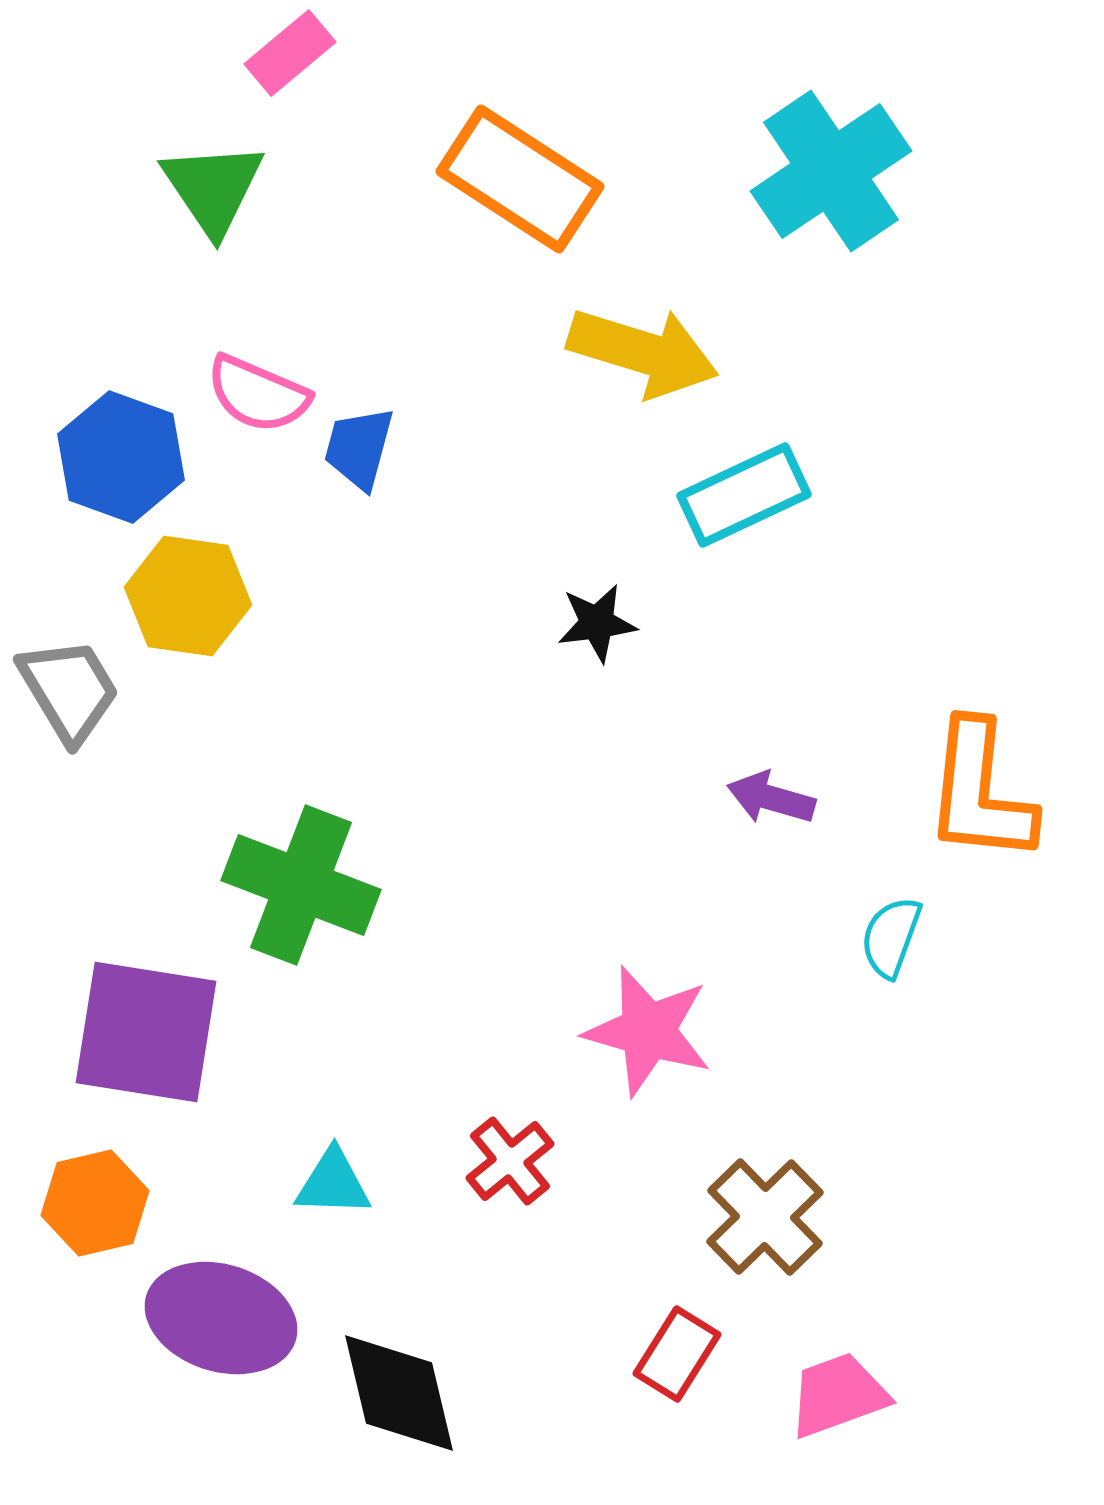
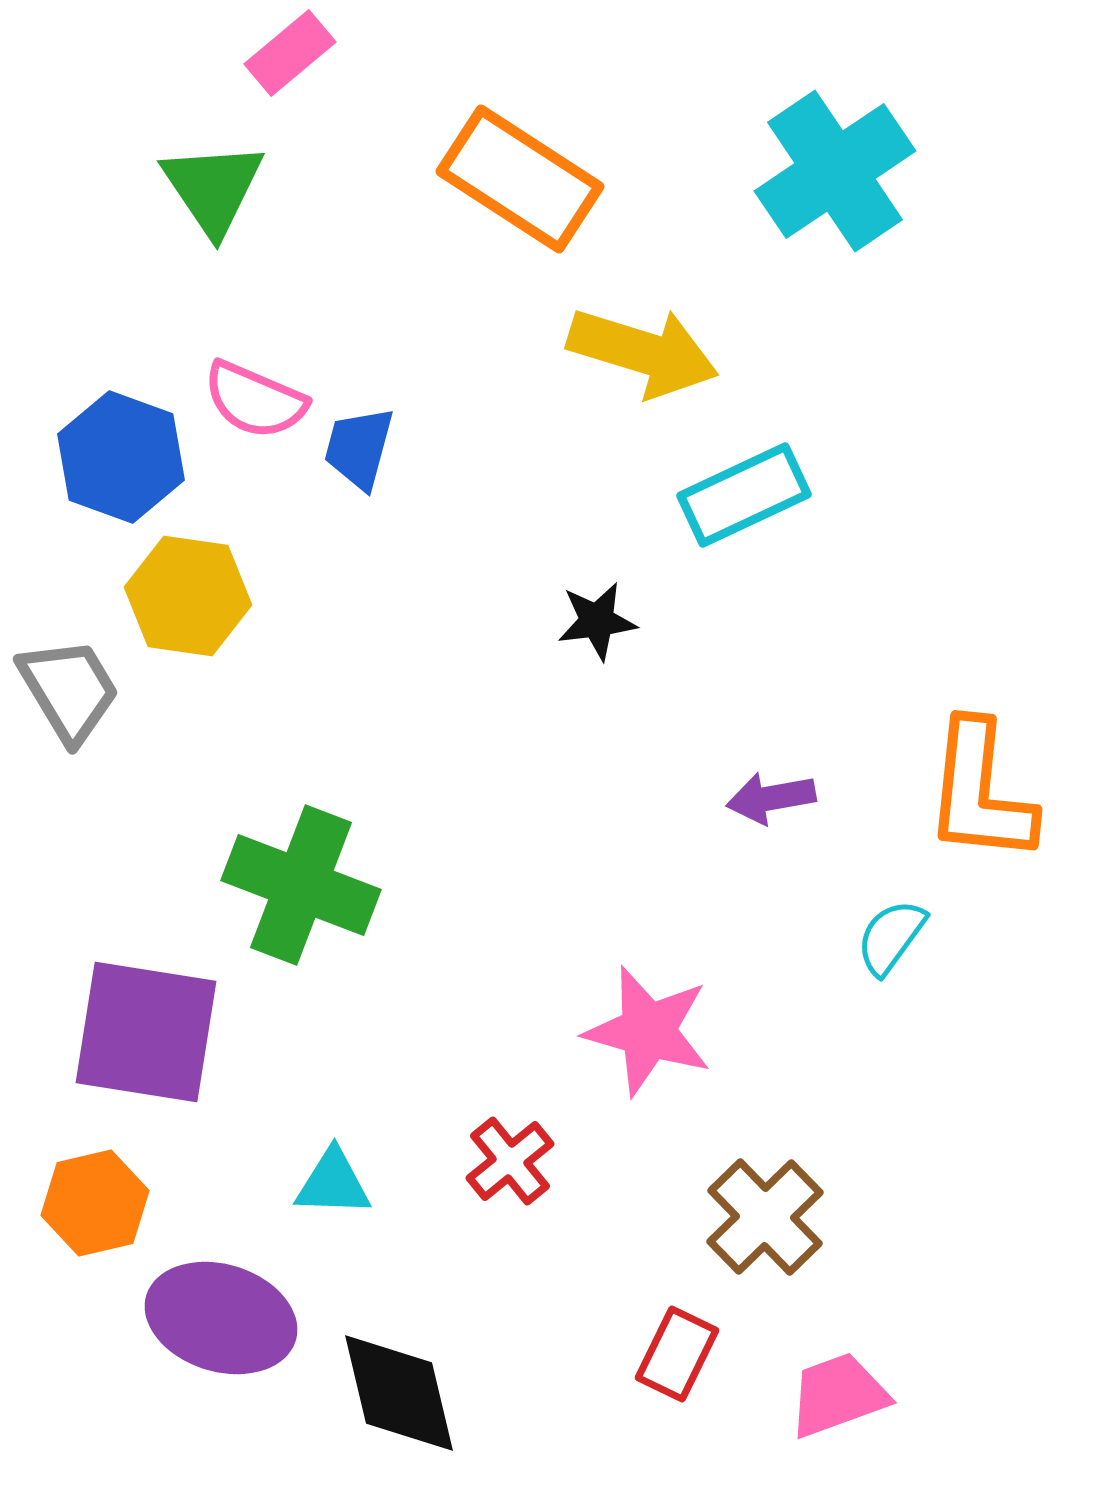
cyan cross: moved 4 px right
pink semicircle: moved 3 px left, 6 px down
black star: moved 2 px up
purple arrow: rotated 26 degrees counterclockwise
cyan semicircle: rotated 16 degrees clockwise
red rectangle: rotated 6 degrees counterclockwise
